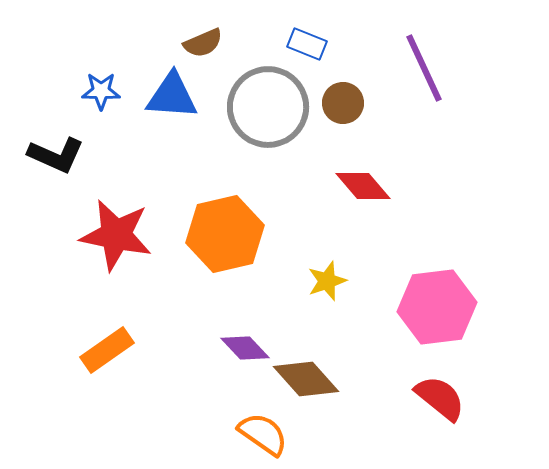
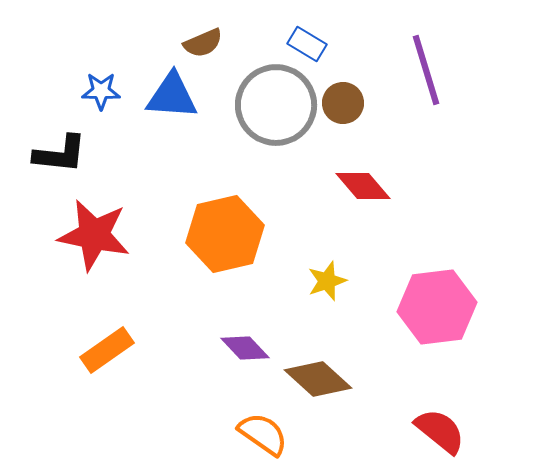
blue rectangle: rotated 9 degrees clockwise
purple line: moved 2 px right, 2 px down; rotated 8 degrees clockwise
gray circle: moved 8 px right, 2 px up
black L-shape: moved 4 px right, 1 px up; rotated 18 degrees counterclockwise
red star: moved 22 px left
brown diamond: moved 12 px right; rotated 6 degrees counterclockwise
red semicircle: moved 33 px down
